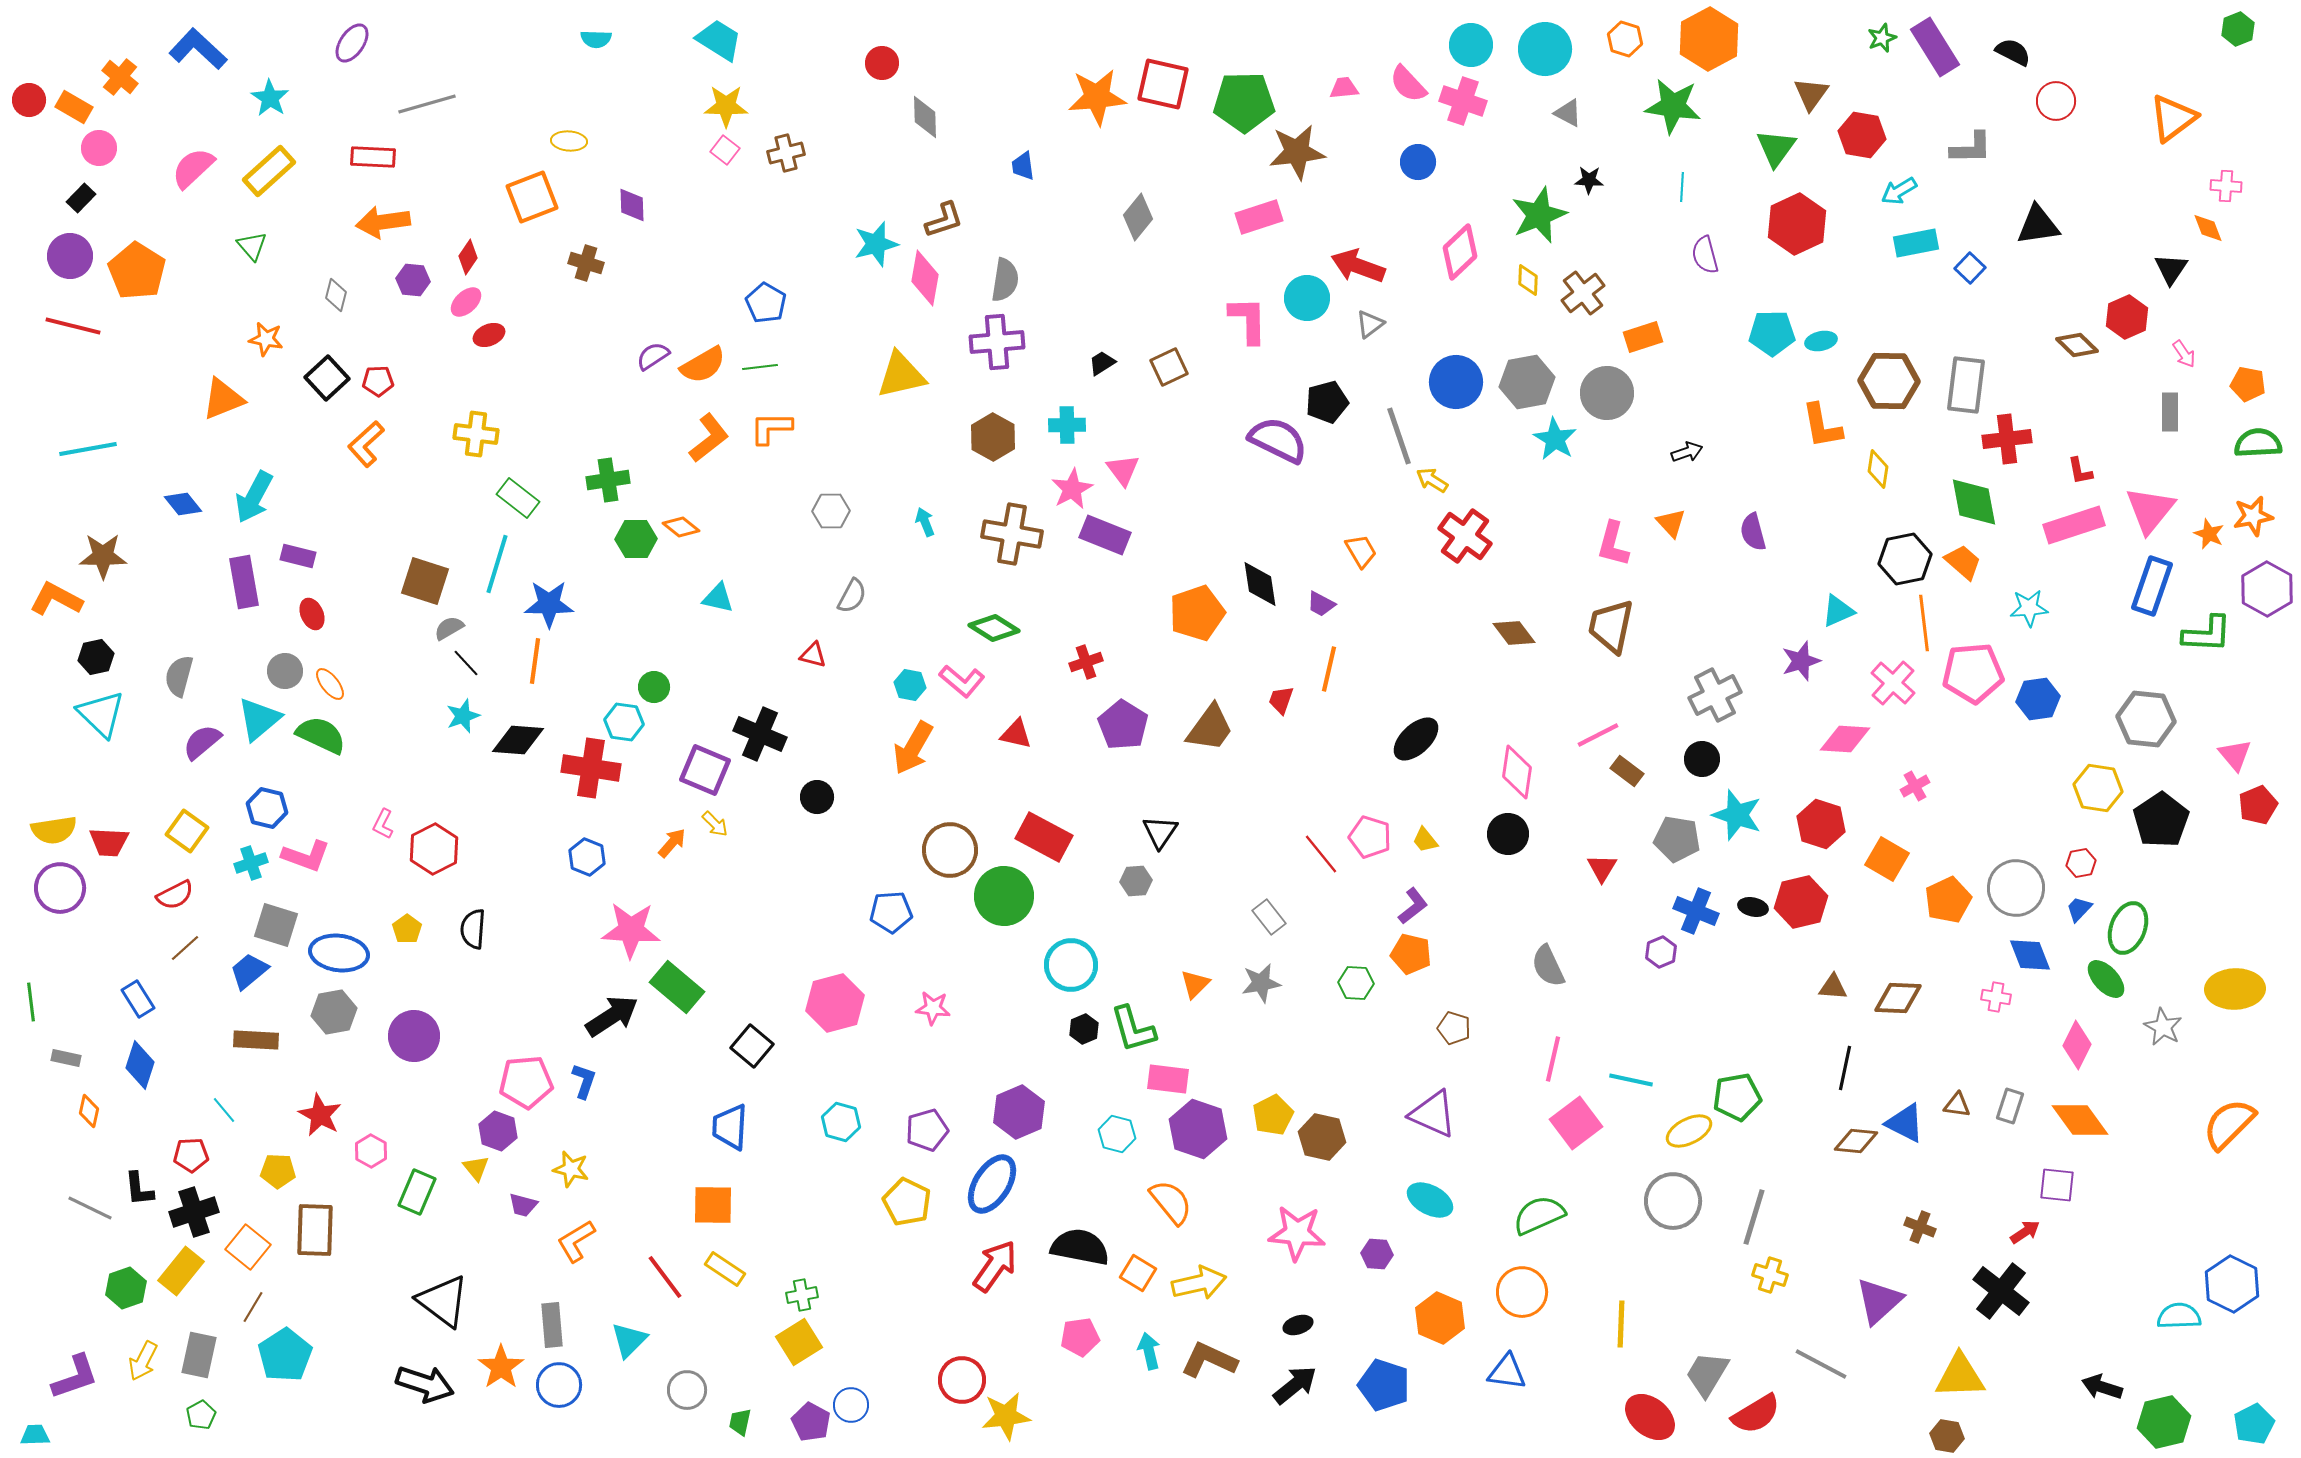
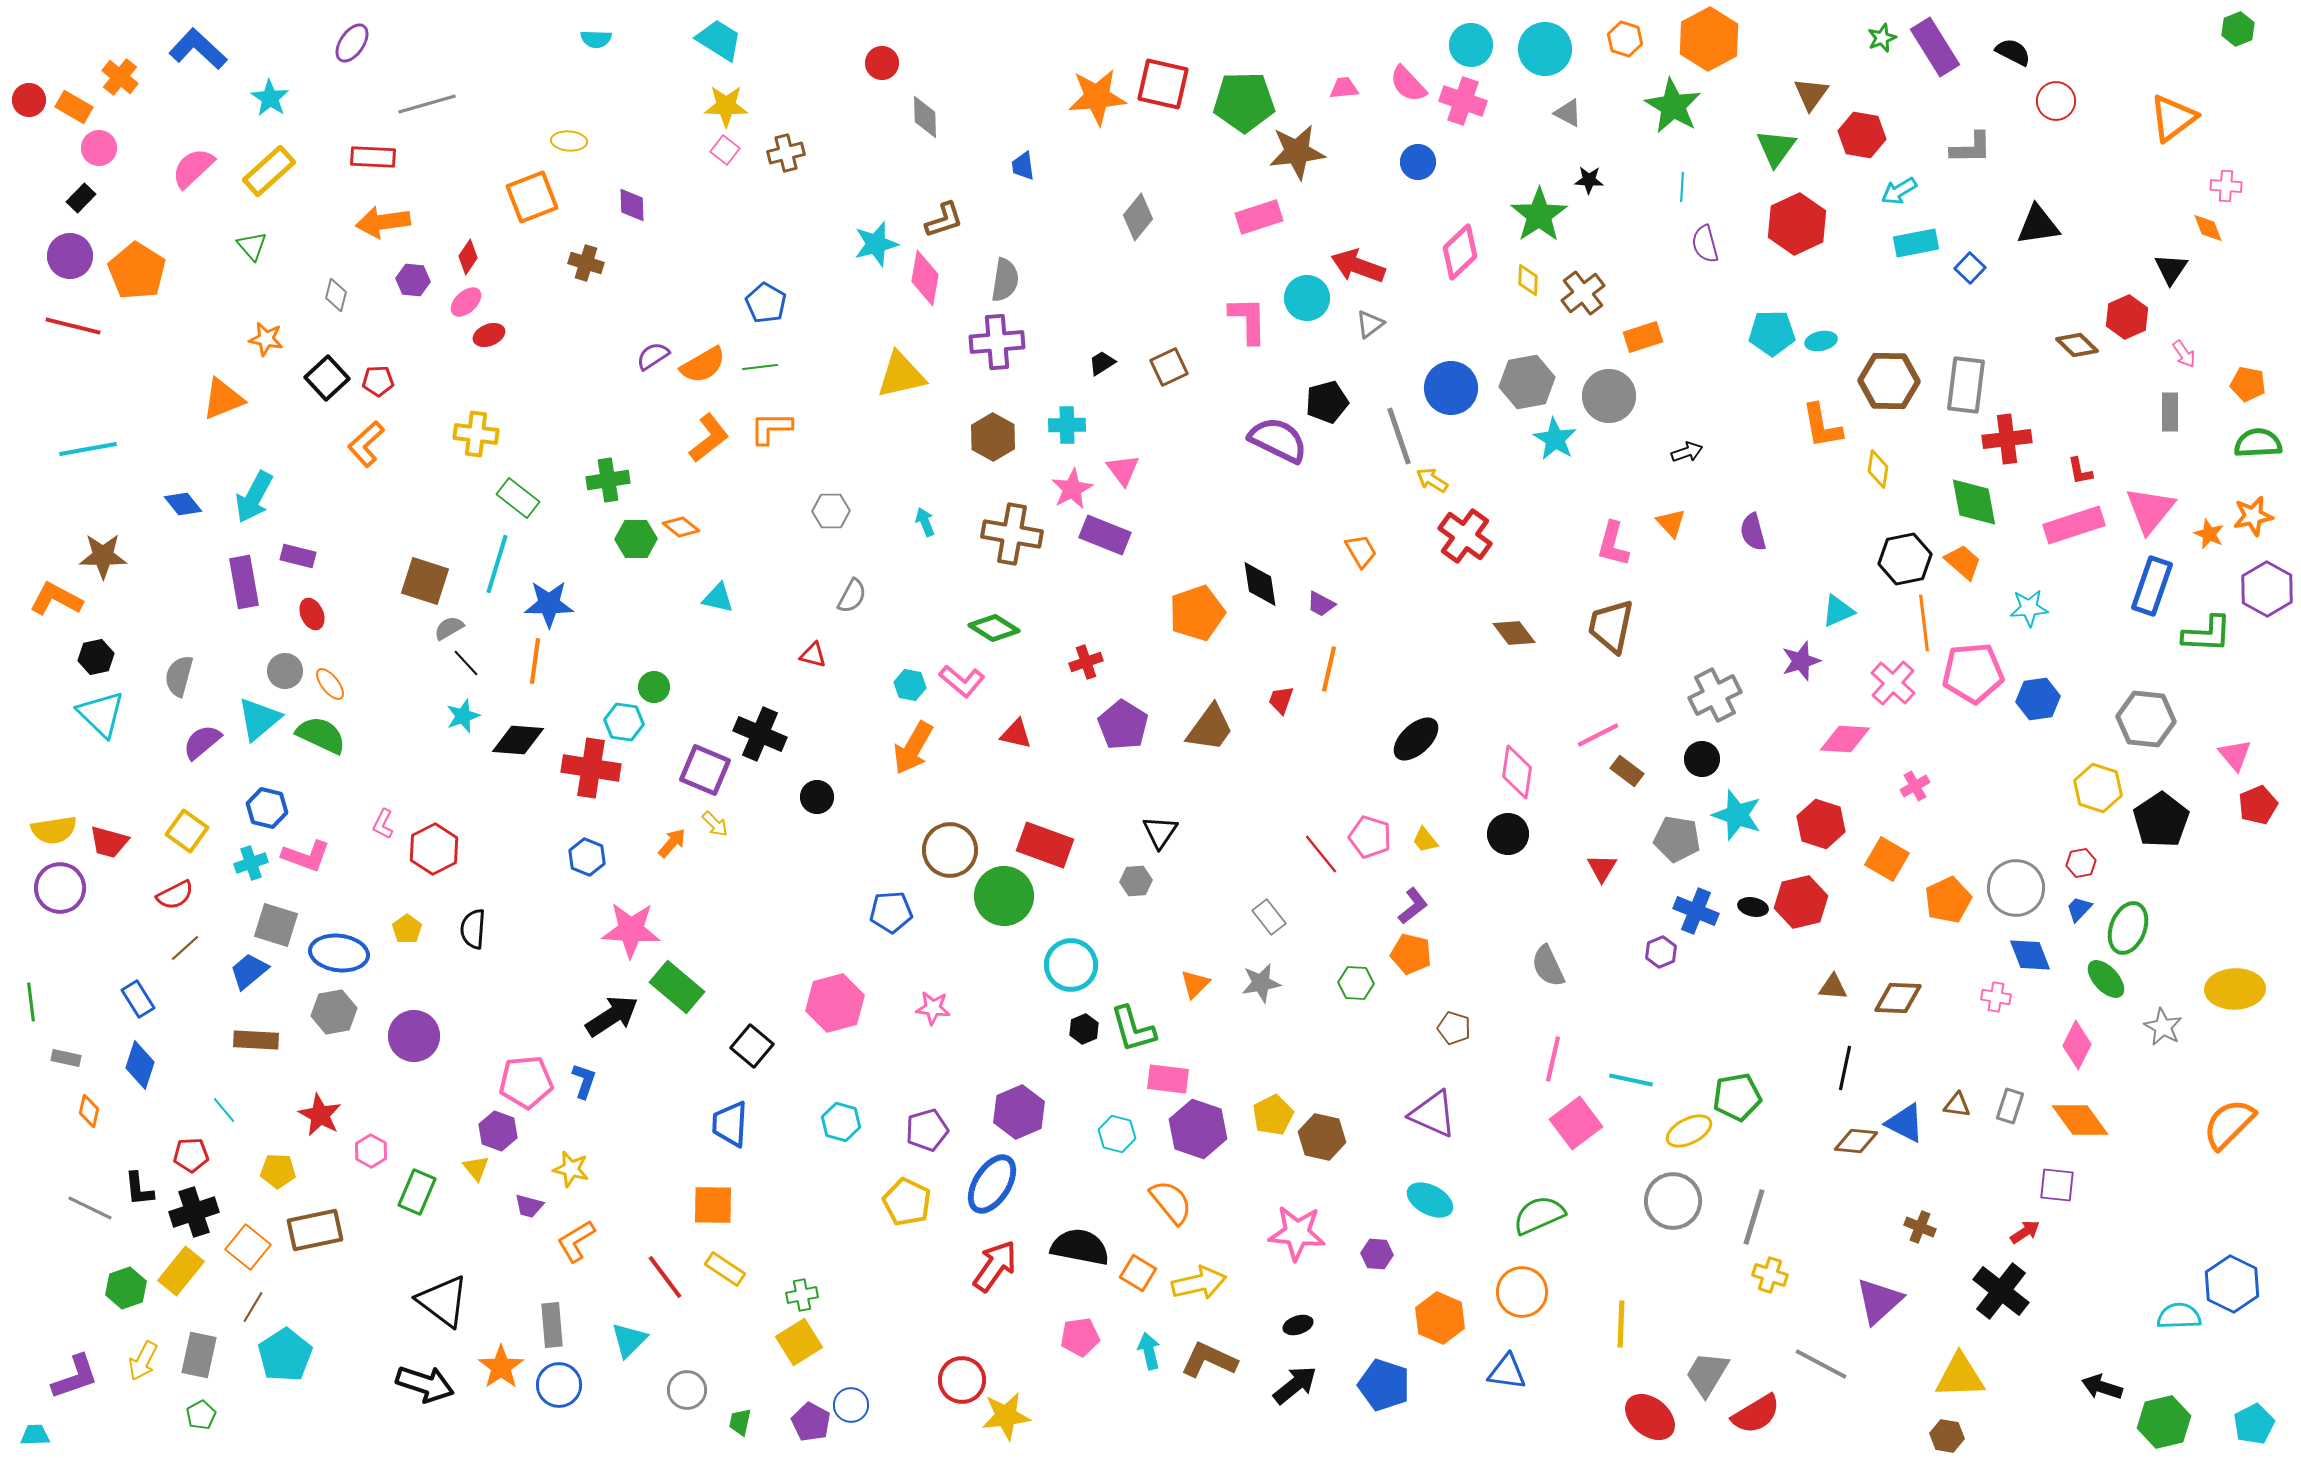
green star at (1673, 106): rotated 22 degrees clockwise
green star at (1539, 215): rotated 12 degrees counterclockwise
purple semicircle at (1705, 255): moved 11 px up
blue circle at (1456, 382): moved 5 px left, 6 px down
gray circle at (1607, 393): moved 2 px right, 3 px down
yellow hexagon at (2098, 788): rotated 9 degrees clockwise
red rectangle at (1044, 837): moved 1 px right, 8 px down; rotated 8 degrees counterclockwise
red trapezoid at (109, 842): rotated 12 degrees clockwise
blue trapezoid at (730, 1127): moved 3 px up
purple trapezoid at (523, 1205): moved 6 px right, 1 px down
brown rectangle at (315, 1230): rotated 76 degrees clockwise
